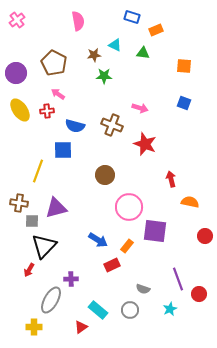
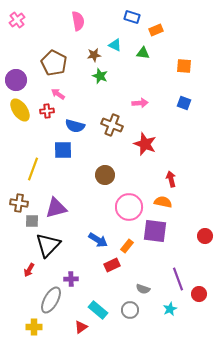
purple circle at (16, 73): moved 7 px down
green star at (104, 76): moved 4 px left; rotated 21 degrees clockwise
pink arrow at (140, 108): moved 5 px up; rotated 21 degrees counterclockwise
yellow line at (38, 171): moved 5 px left, 2 px up
orange semicircle at (190, 202): moved 27 px left
black triangle at (44, 246): moved 4 px right, 1 px up
